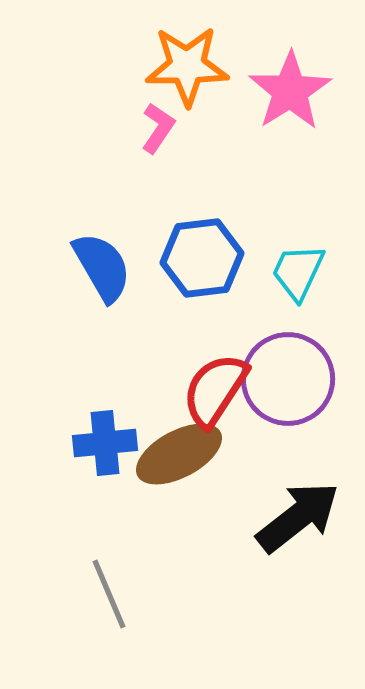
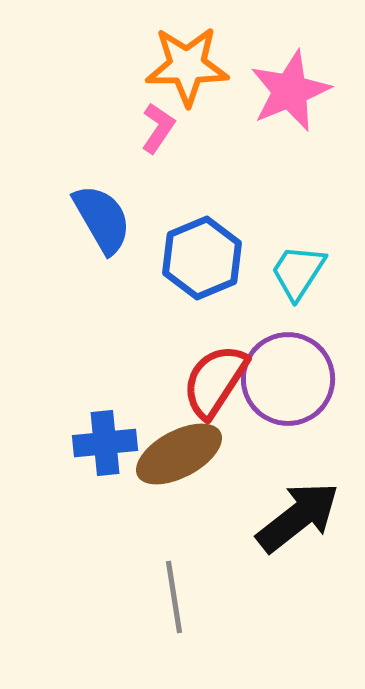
pink star: rotated 10 degrees clockwise
blue hexagon: rotated 16 degrees counterclockwise
blue semicircle: moved 48 px up
cyan trapezoid: rotated 8 degrees clockwise
red semicircle: moved 9 px up
gray line: moved 65 px right, 3 px down; rotated 14 degrees clockwise
